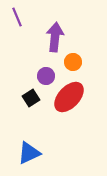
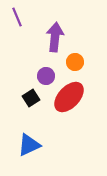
orange circle: moved 2 px right
blue triangle: moved 8 px up
